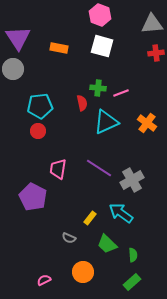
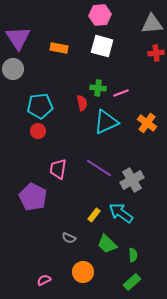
pink hexagon: rotated 25 degrees counterclockwise
yellow rectangle: moved 4 px right, 3 px up
